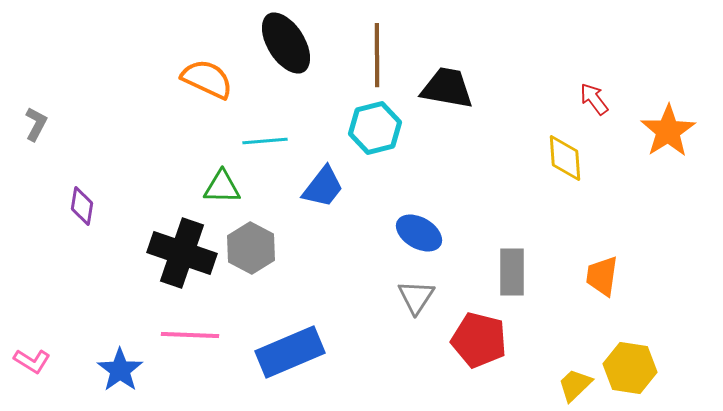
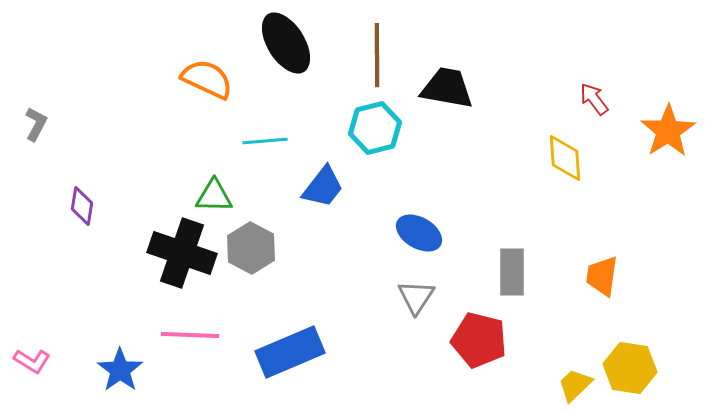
green triangle: moved 8 px left, 9 px down
